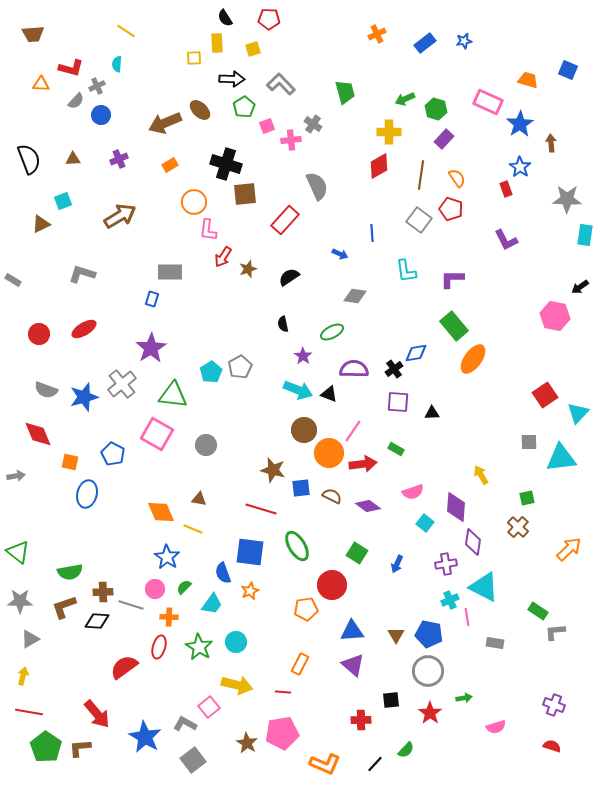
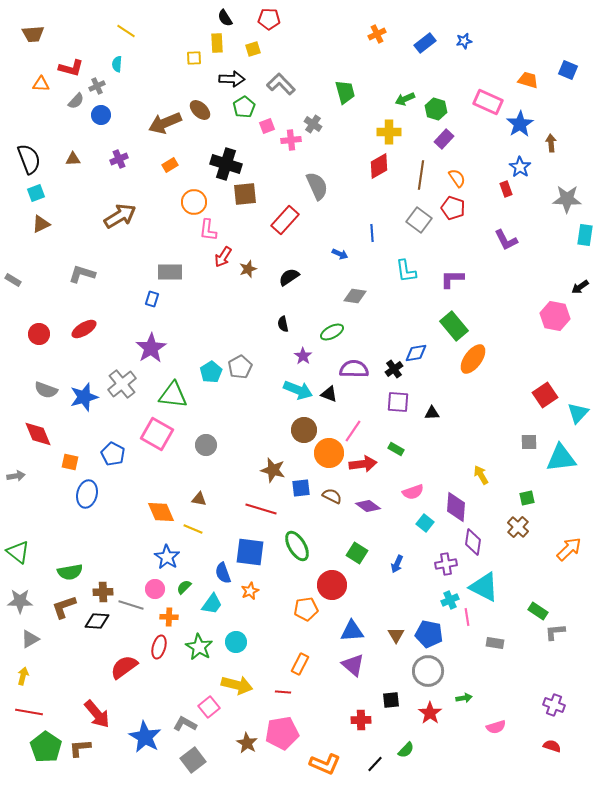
cyan square at (63, 201): moved 27 px left, 8 px up
red pentagon at (451, 209): moved 2 px right, 1 px up
